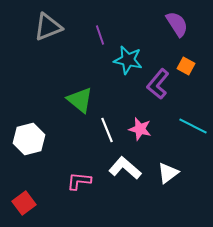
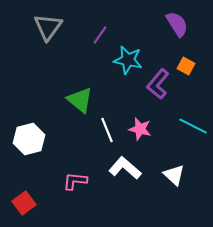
gray triangle: rotated 32 degrees counterclockwise
purple line: rotated 54 degrees clockwise
white triangle: moved 6 px right, 2 px down; rotated 40 degrees counterclockwise
pink L-shape: moved 4 px left
